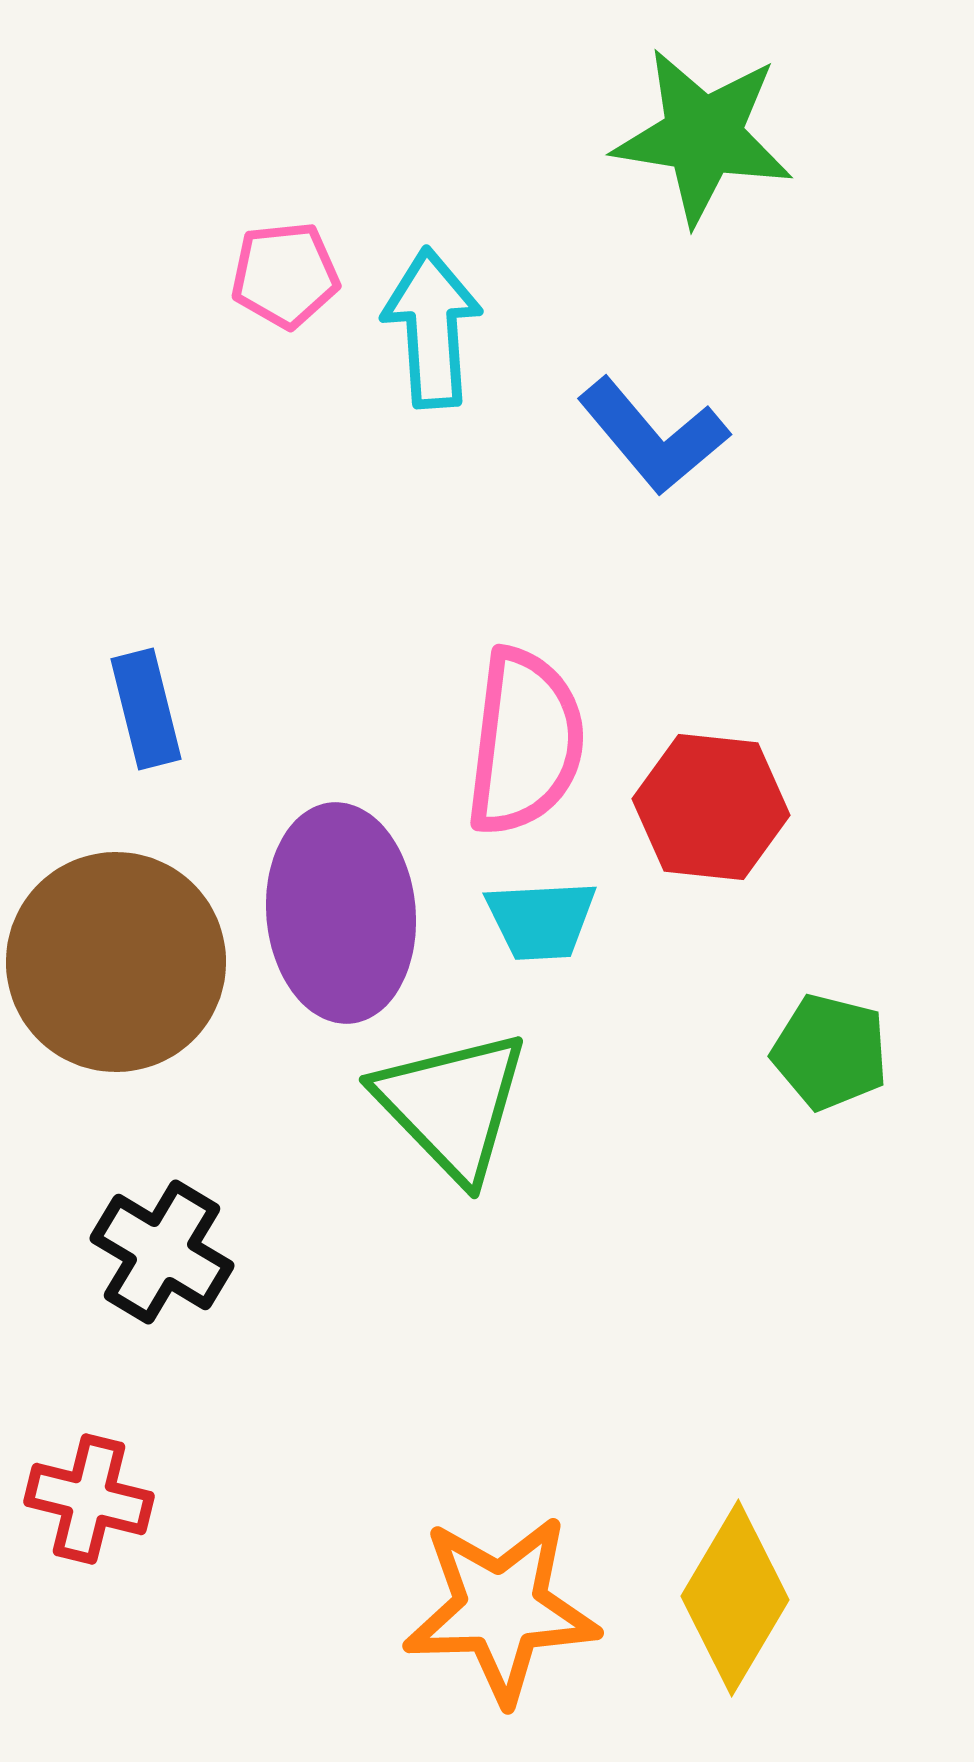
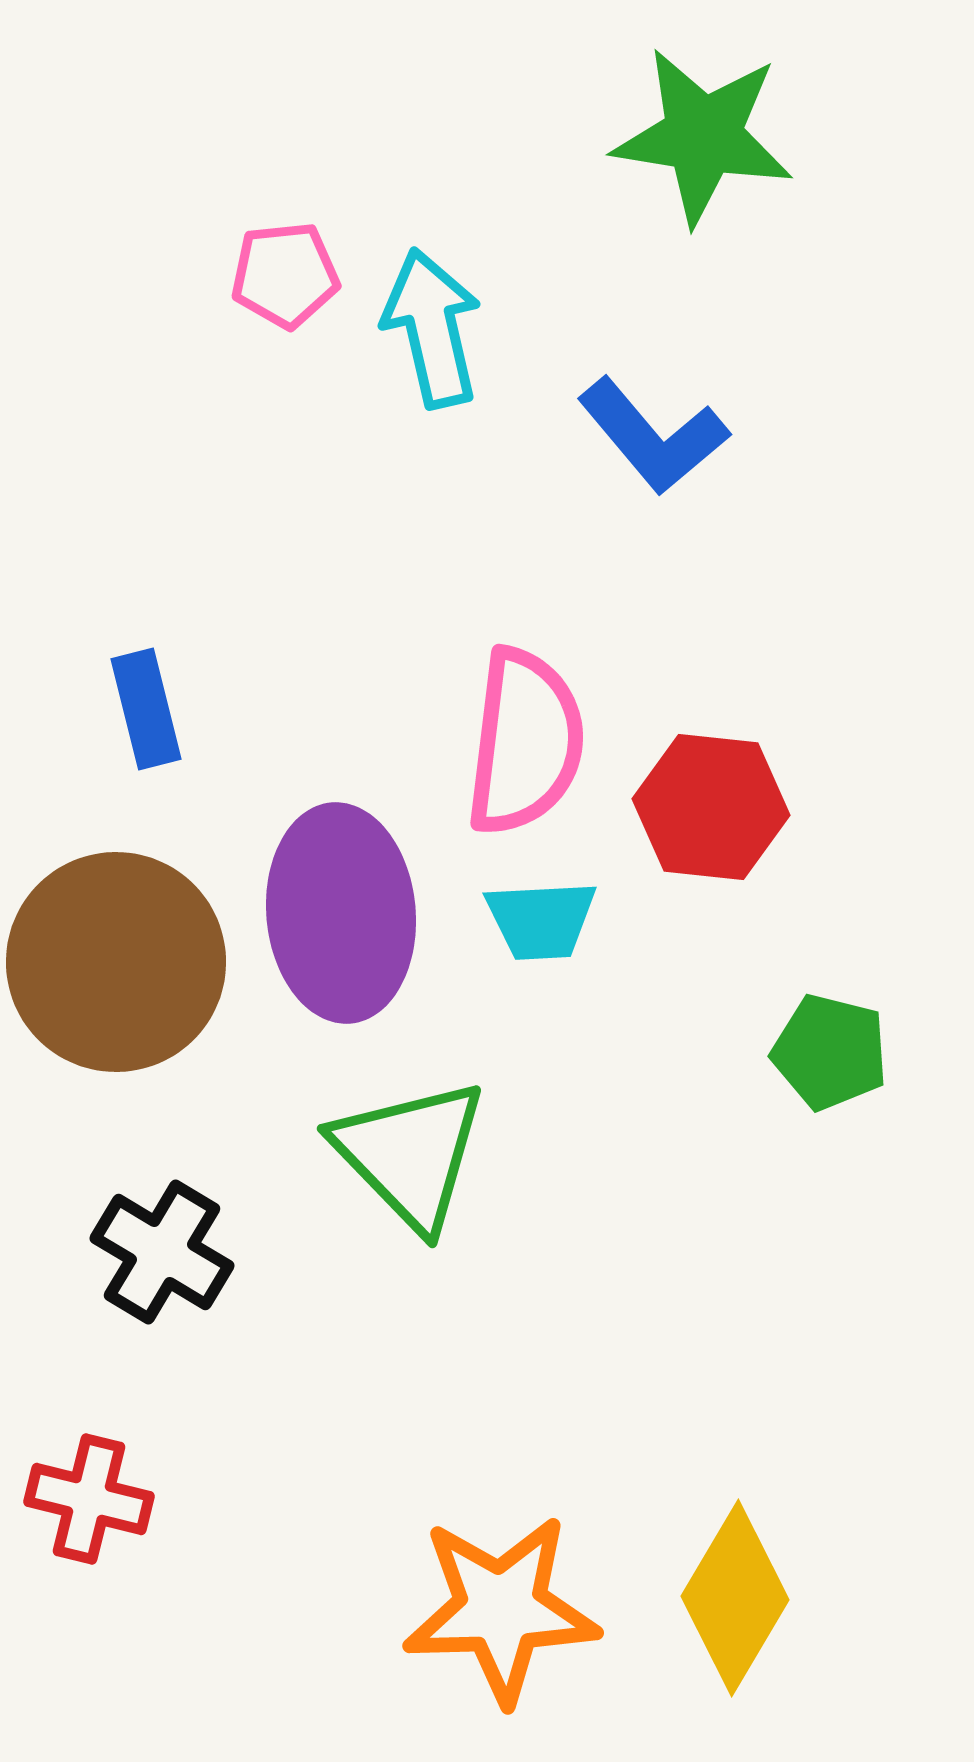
cyan arrow: rotated 9 degrees counterclockwise
green triangle: moved 42 px left, 49 px down
